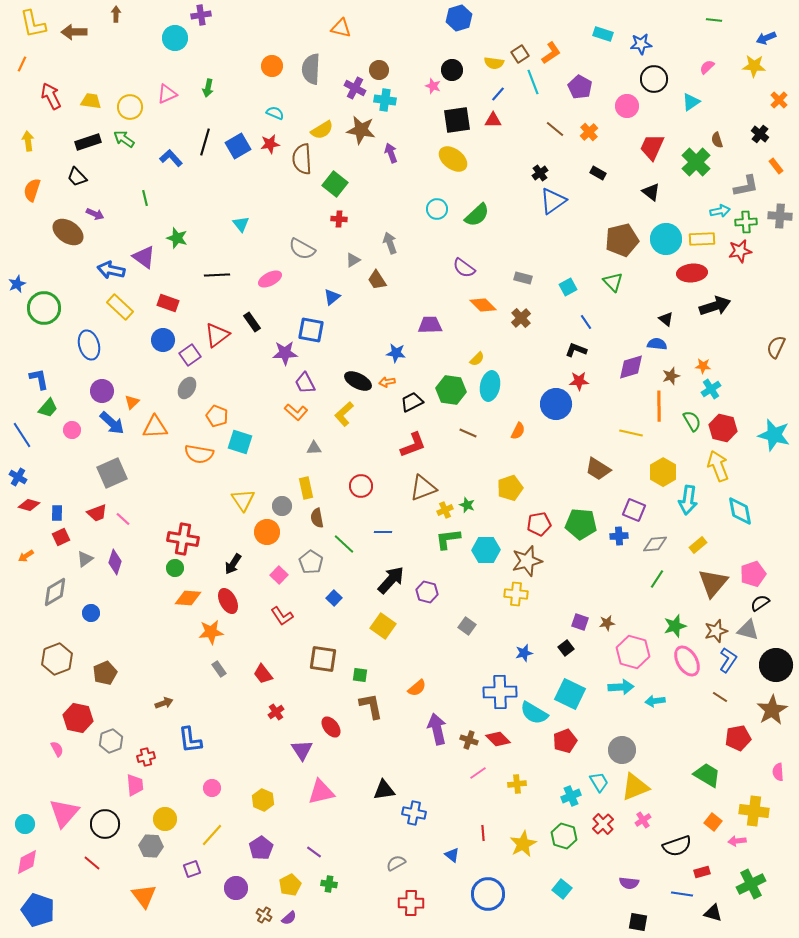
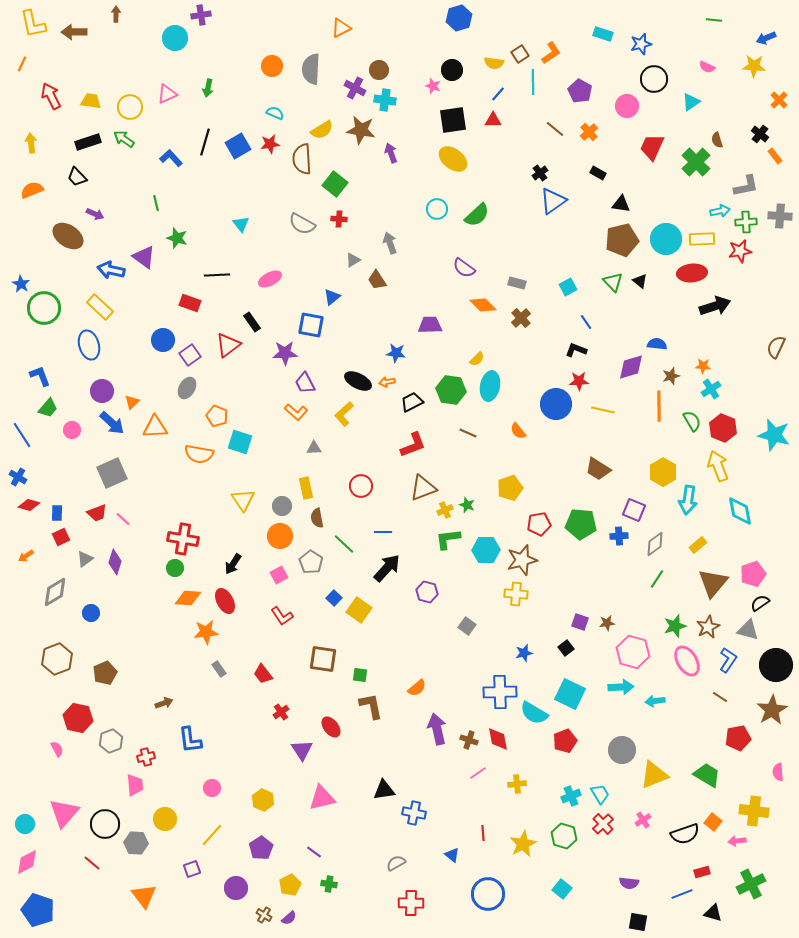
orange triangle at (341, 28): rotated 40 degrees counterclockwise
blue star at (641, 44): rotated 10 degrees counterclockwise
pink semicircle at (707, 67): rotated 112 degrees counterclockwise
cyan line at (533, 82): rotated 20 degrees clockwise
purple pentagon at (580, 87): moved 4 px down
black square at (457, 120): moved 4 px left
yellow arrow at (28, 141): moved 3 px right, 2 px down
orange rectangle at (776, 166): moved 1 px left, 10 px up
orange semicircle at (32, 190): rotated 50 degrees clockwise
black triangle at (651, 192): moved 30 px left, 12 px down; rotated 30 degrees counterclockwise
green line at (145, 198): moved 11 px right, 5 px down
brown ellipse at (68, 232): moved 4 px down
gray semicircle at (302, 249): moved 25 px up
gray rectangle at (523, 278): moved 6 px left, 5 px down
blue star at (17, 284): moved 4 px right; rotated 18 degrees counterclockwise
red rectangle at (168, 303): moved 22 px right
yellow rectangle at (120, 307): moved 20 px left
black triangle at (666, 319): moved 26 px left, 38 px up
blue square at (311, 330): moved 5 px up
red triangle at (217, 335): moved 11 px right, 10 px down
blue L-shape at (39, 379): moved 1 px right, 3 px up; rotated 10 degrees counterclockwise
red hexagon at (723, 428): rotated 8 degrees clockwise
orange semicircle at (518, 431): rotated 114 degrees clockwise
yellow line at (631, 433): moved 28 px left, 23 px up
orange circle at (267, 532): moved 13 px right, 4 px down
gray diamond at (655, 544): rotated 30 degrees counterclockwise
brown star at (527, 561): moved 5 px left, 1 px up
pink square at (279, 575): rotated 18 degrees clockwise
black arrow at (391, 580): moved 4 px left, 12 px up
red ellipse at (228, 601): moved 3 px left
yellow square at (383, 626): moved 24 px left, 16 px up
brown star at (716, 631): moved 8 px left, 4 px up; rotated 10 degrees counterclockwise
orange star at (211, 632): moved 5 px left
red cross at (276, 712): moved 5 px right
red diamond at (498, 739): rotated 35 degrees clockwise
cyan trapezoid at (599, 782): moved 1 px right, 12 px down
yellow triangle at (635, 787): moved 19 px right, 12 px up
pink triangle at (321, 792): moved 1 px right, 6 px down
gray hexagon at (151, 846): moved 15 px left, 3 px up
black semicircle at (677, 846): moved 8 px right, 12 px up
blue line at (682, 894): rotated 30 degrees counterclockwise
